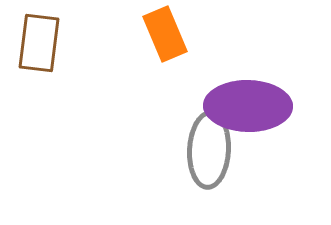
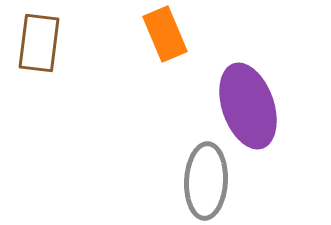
purple ellipse: rotated 70 degrees clockwise
gray ellipse: moved 3 px left, 31 px down
